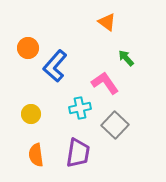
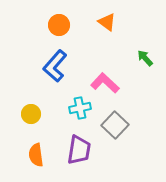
orange circle: moved 31 px right, 23 px up
green arrow: moved 19 px right
pink L-shape: rotated 12 degrees counterclockwise
purple trapezoid: moved 1 px right, 3 px up
